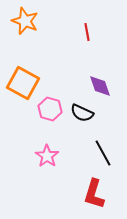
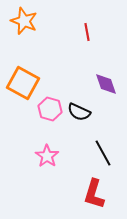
orange star: moved 1 px left
purple diamond: moved 6 px right, 2 px up
black semicircle: moved 3 px left, 1 px up
